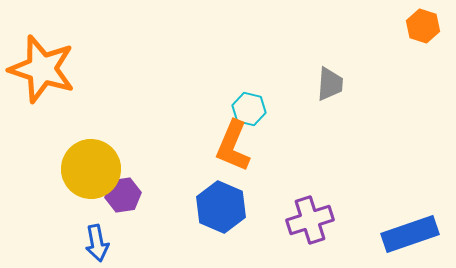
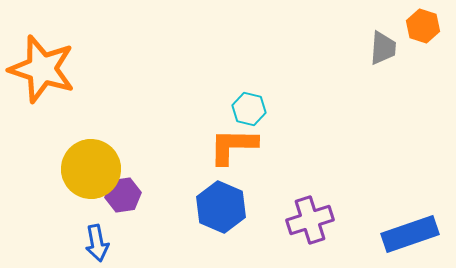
gray trapezoid: moved 53 px right, 36 px up
orange L-shape: rotated 68 degrees clockwise
